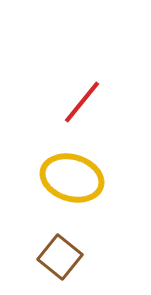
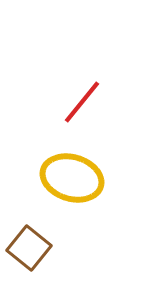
brown square: moved 31 px left, 9 px up
